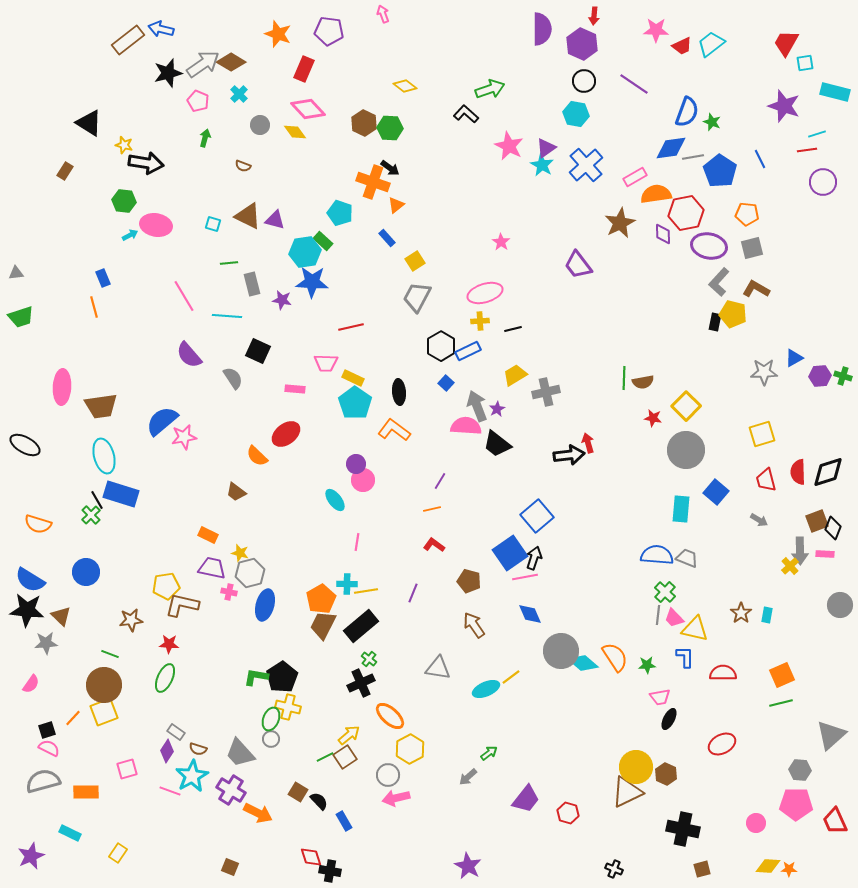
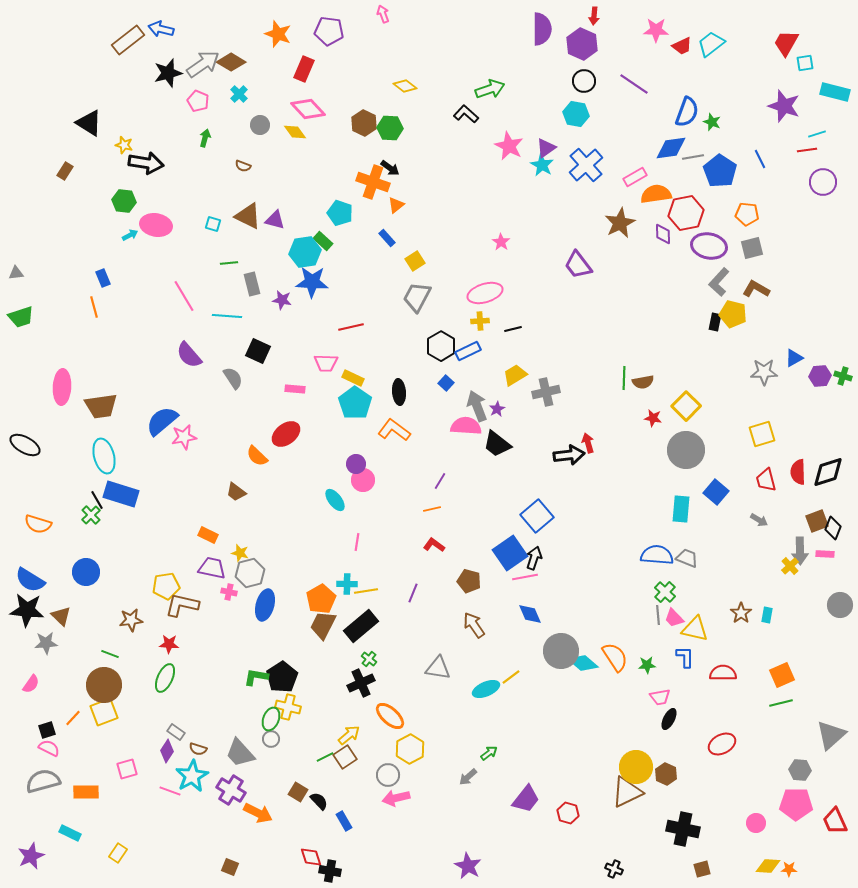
gray line at (658, 615): rotated 12 degrees counterclockwise
